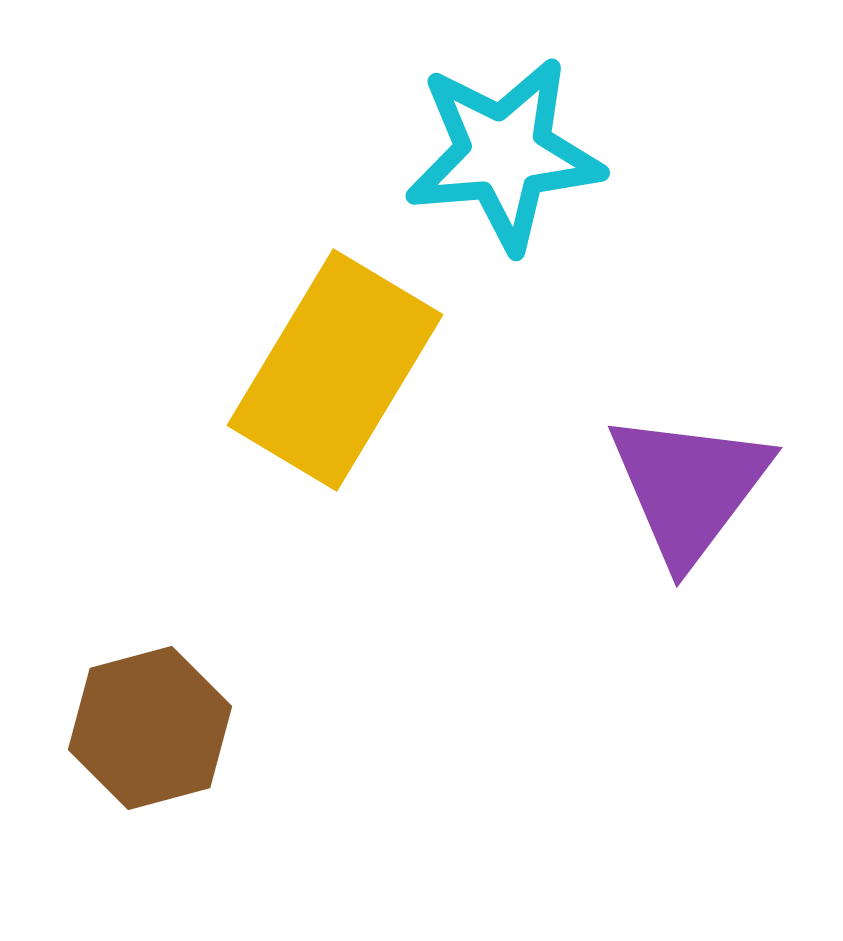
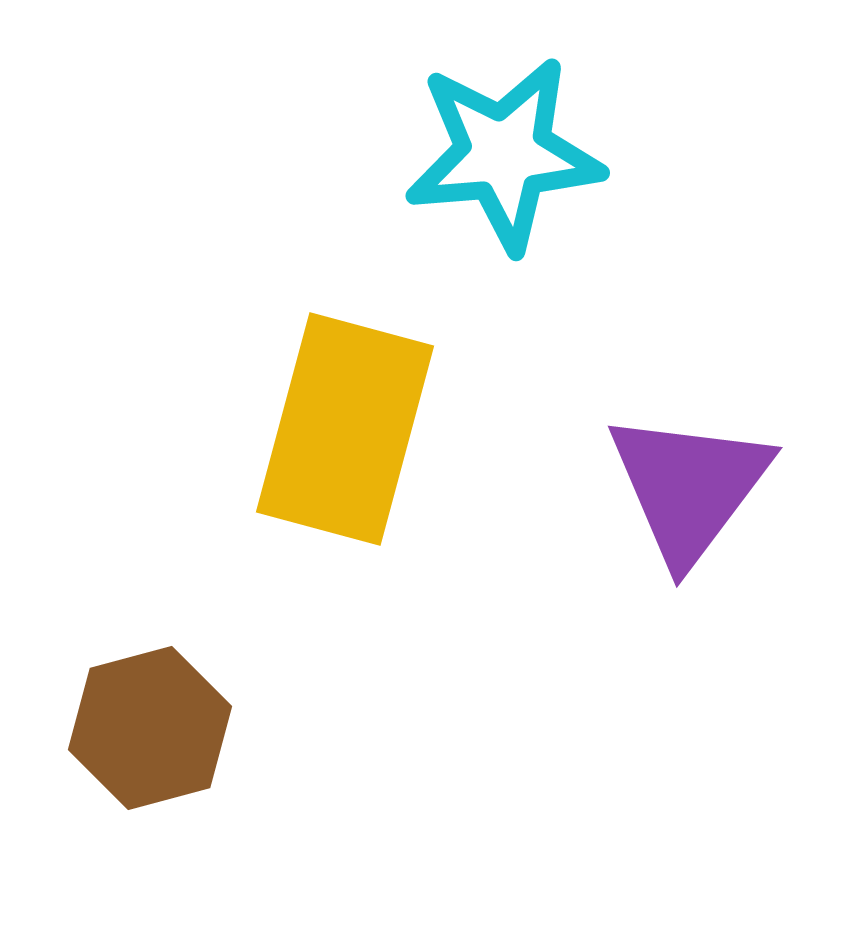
yellow rectangle: moved 10 px right, 59 px down; rotated 16 degrees counterclockwise
